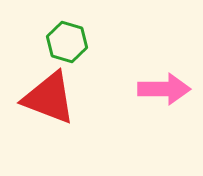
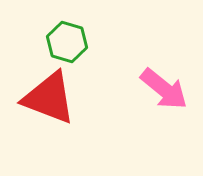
pink arrow: rotated 39 degrees clockwise
